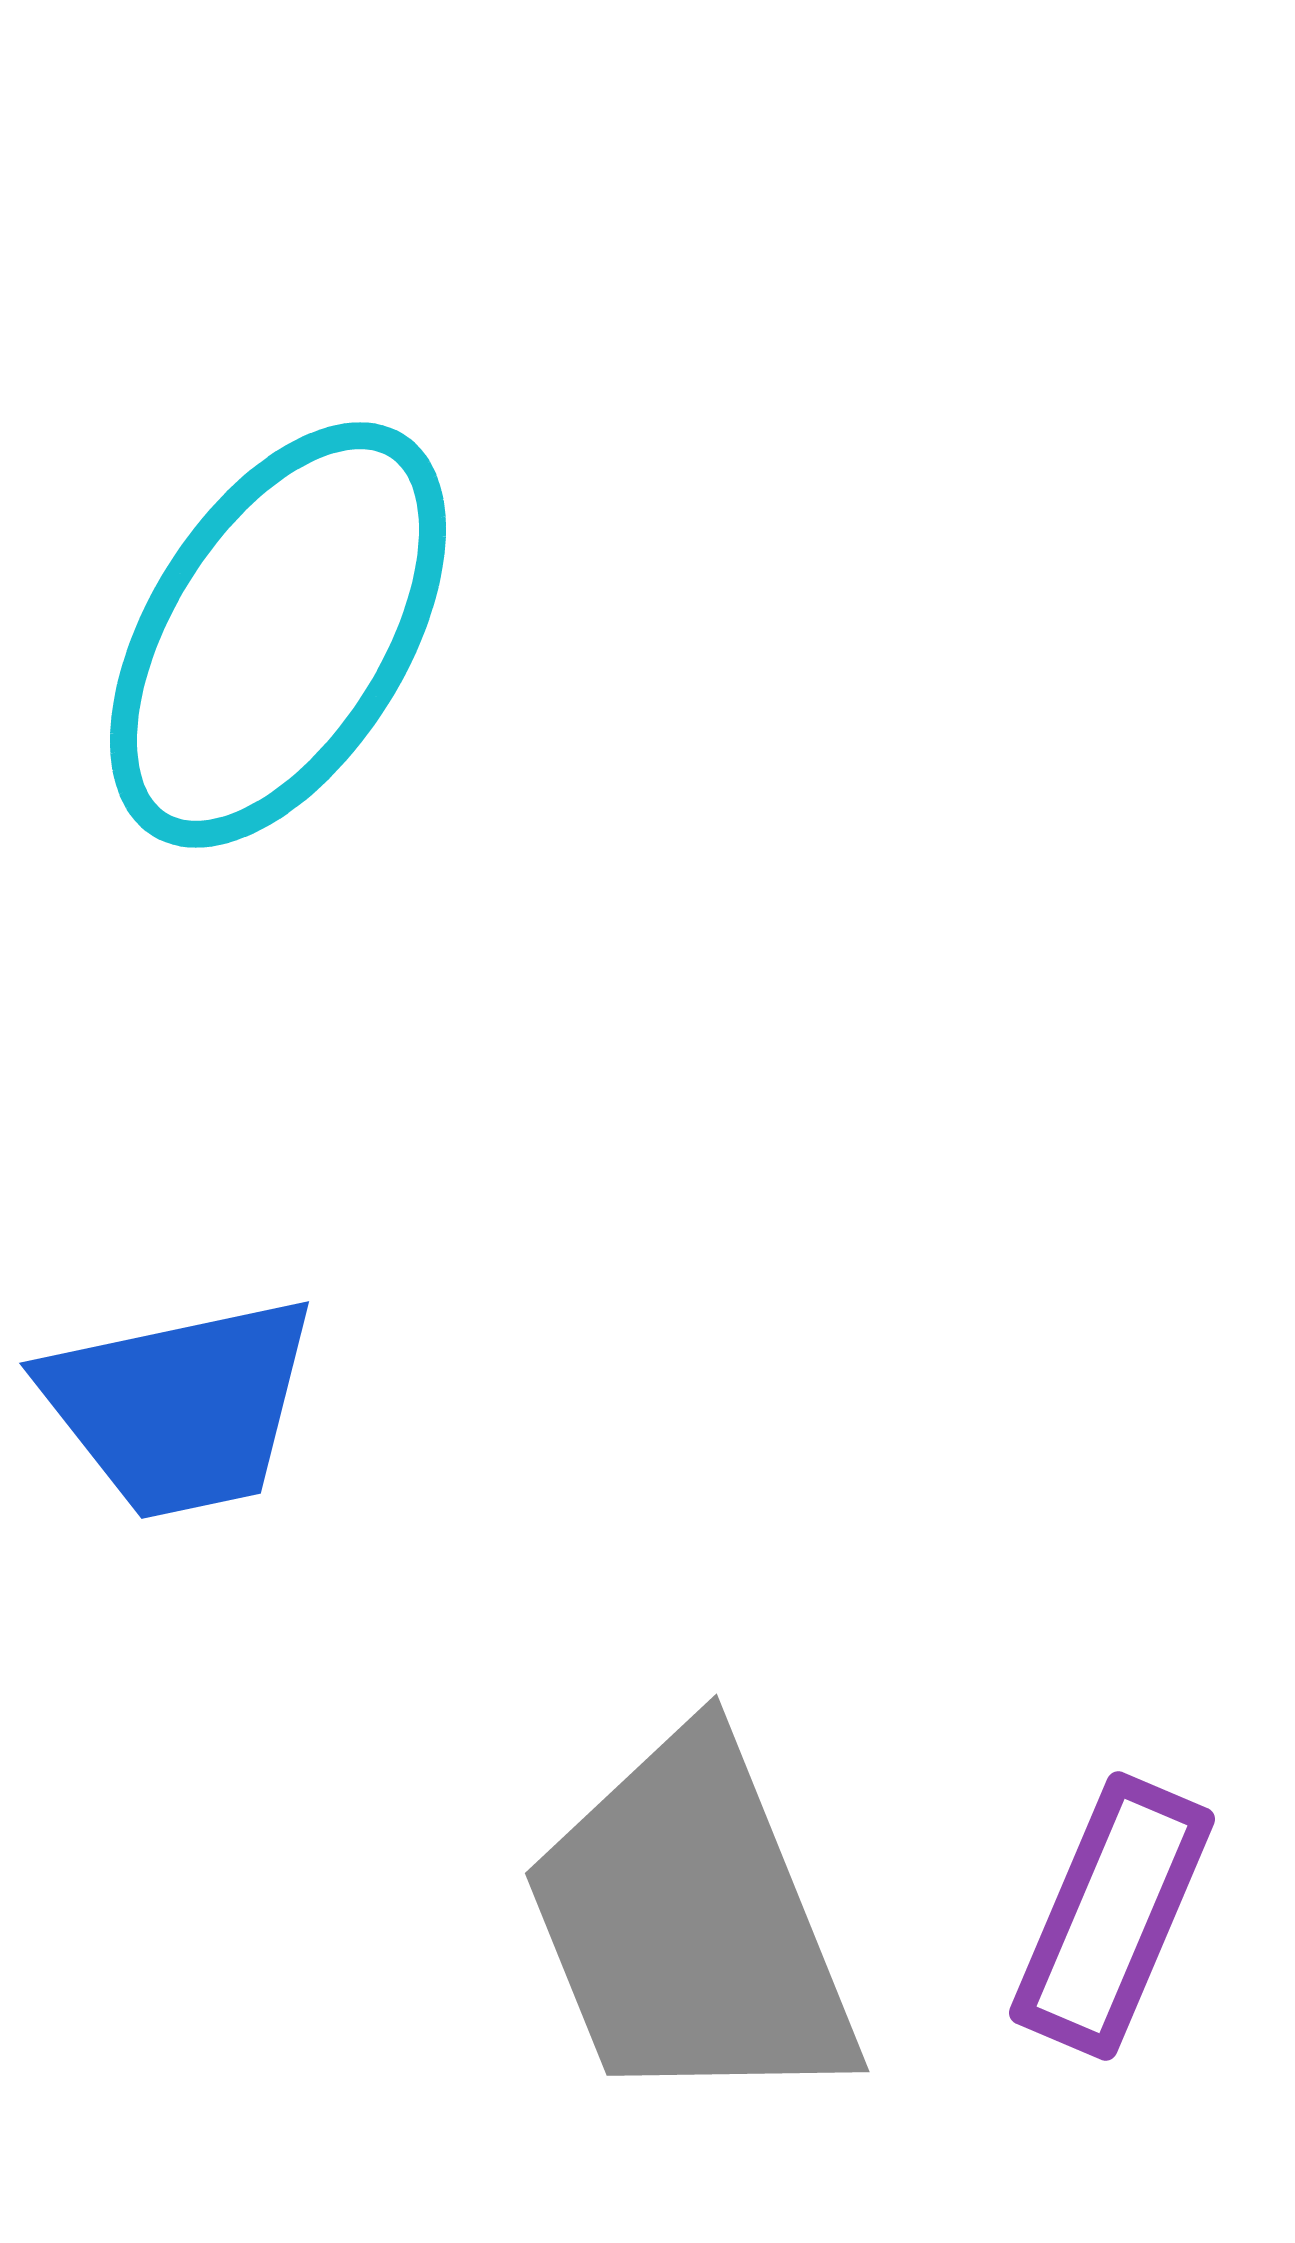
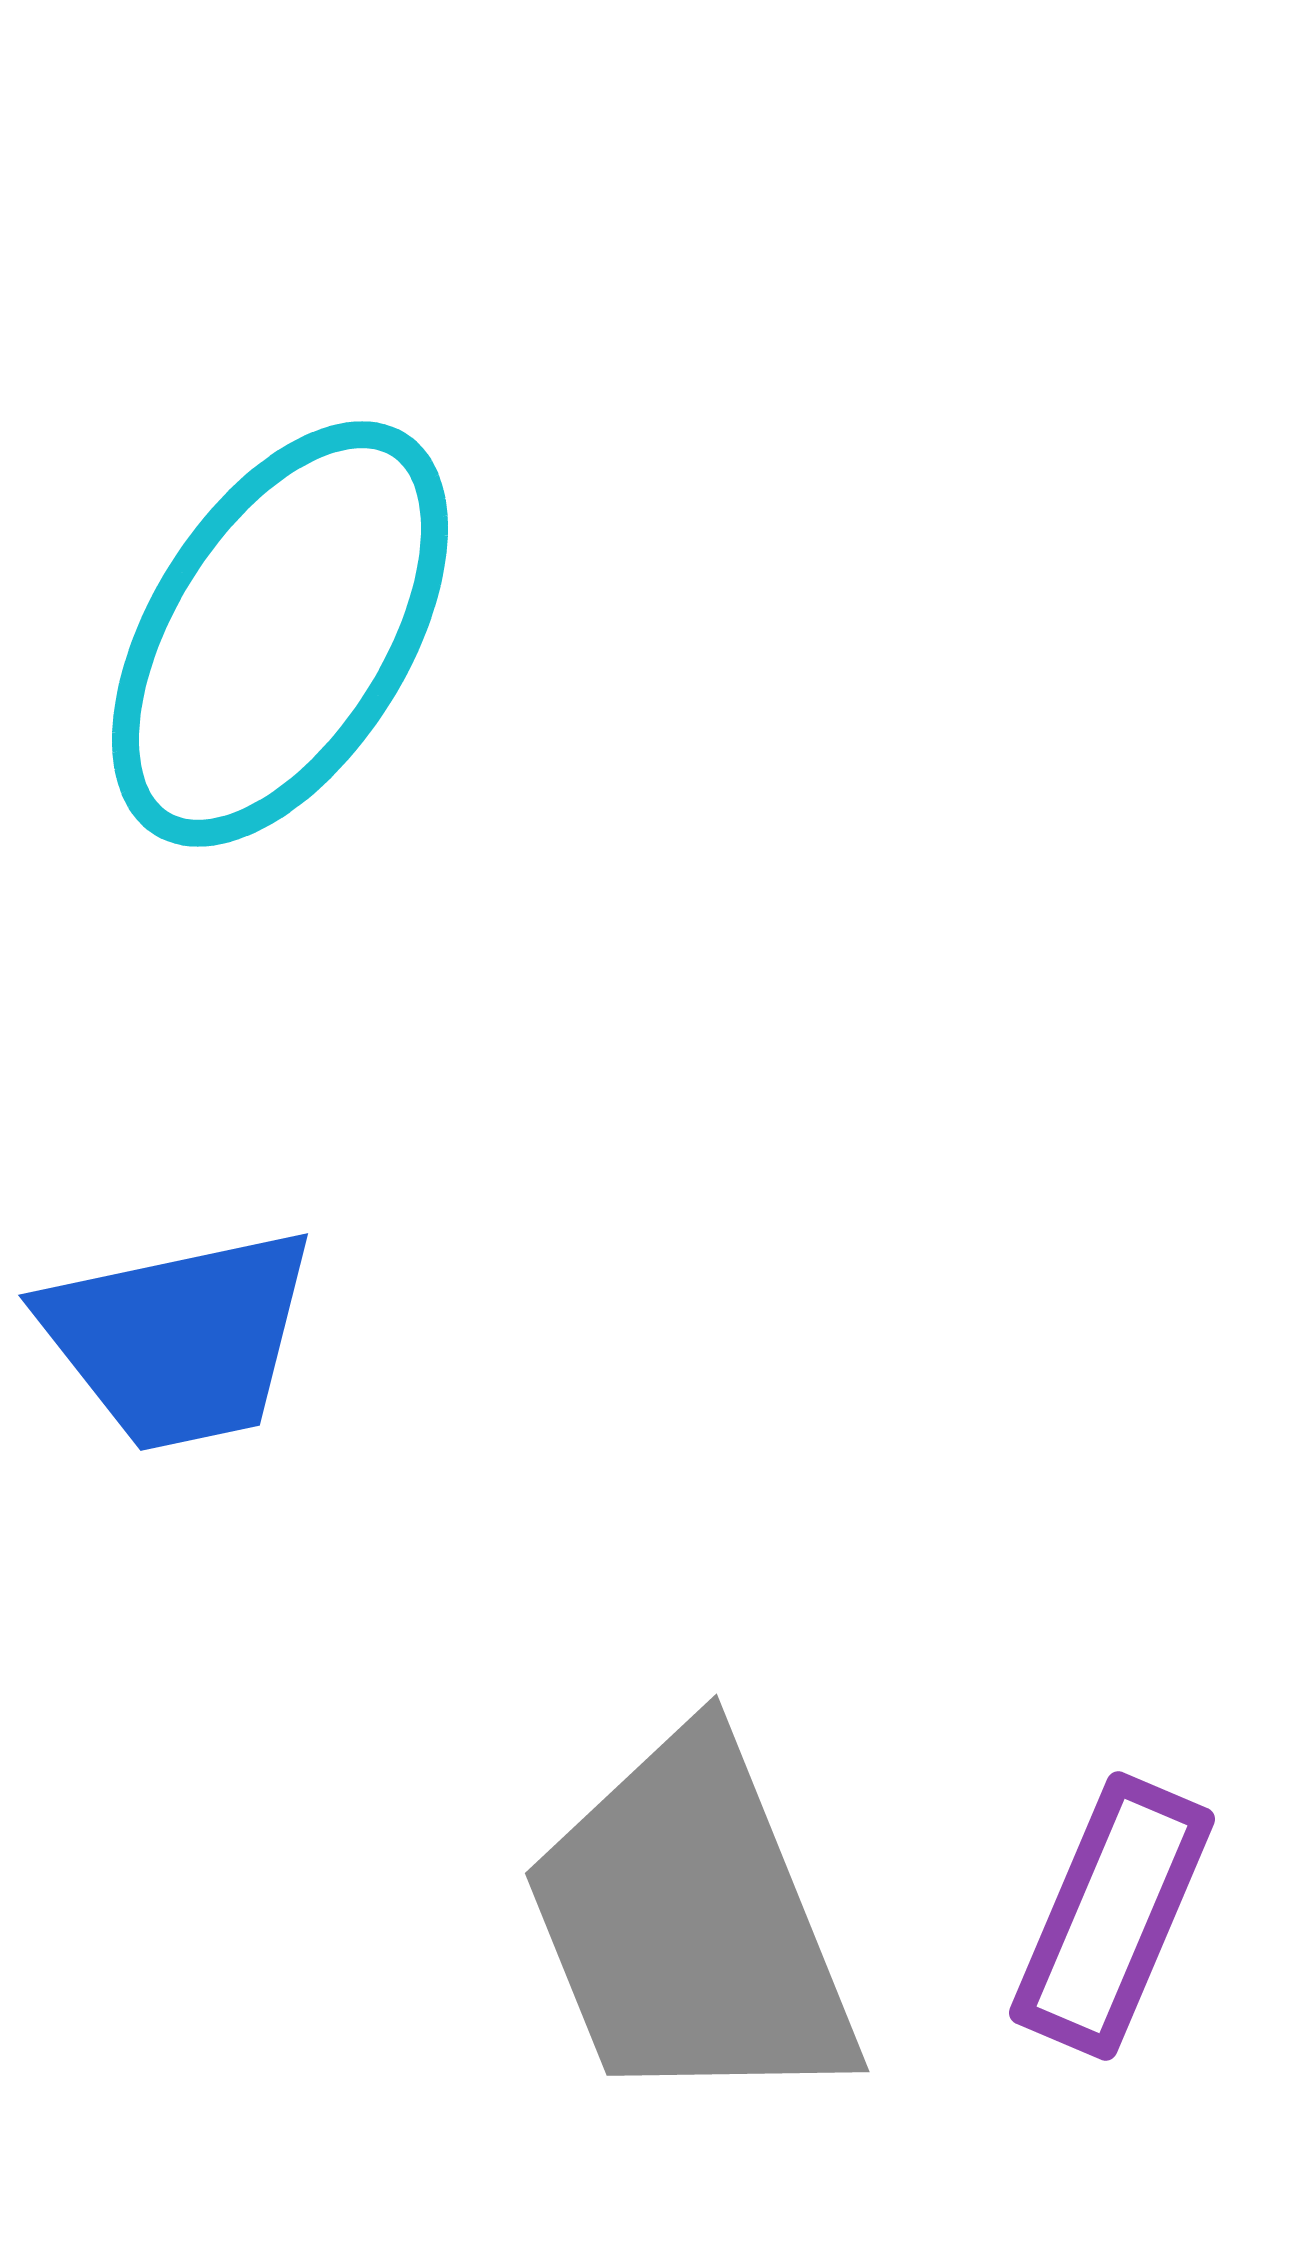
cyan ellipse: moved 2 px right, 1 px up
blue trapezoid: moved 1 px left, 68 px up
